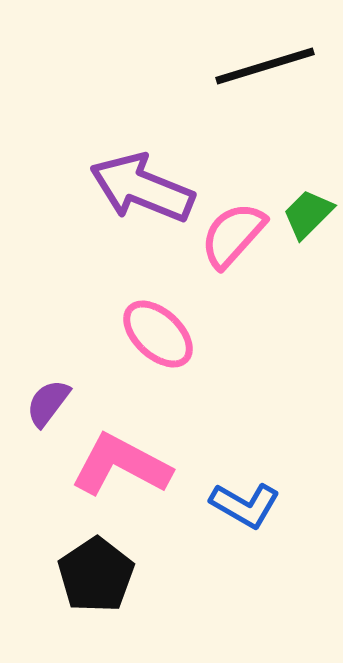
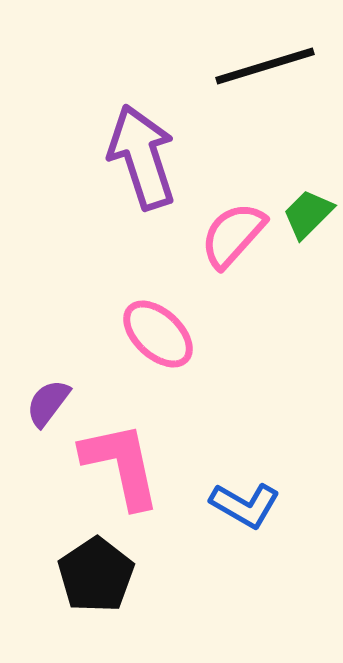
purple arrow: moved 31 px up; rotated 50 degrees clockwise
pink L-shape: rotated 50 degrees clockwise
